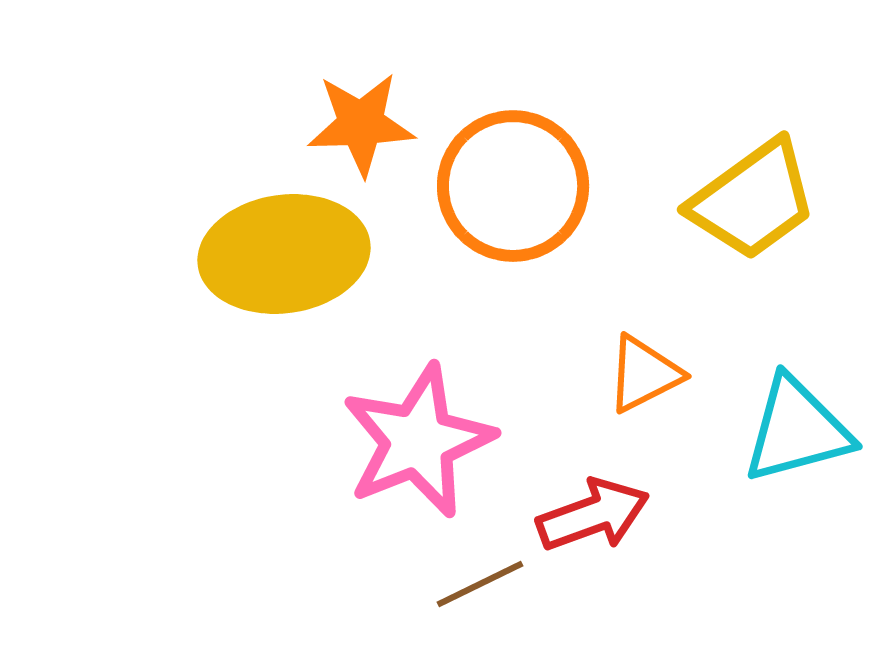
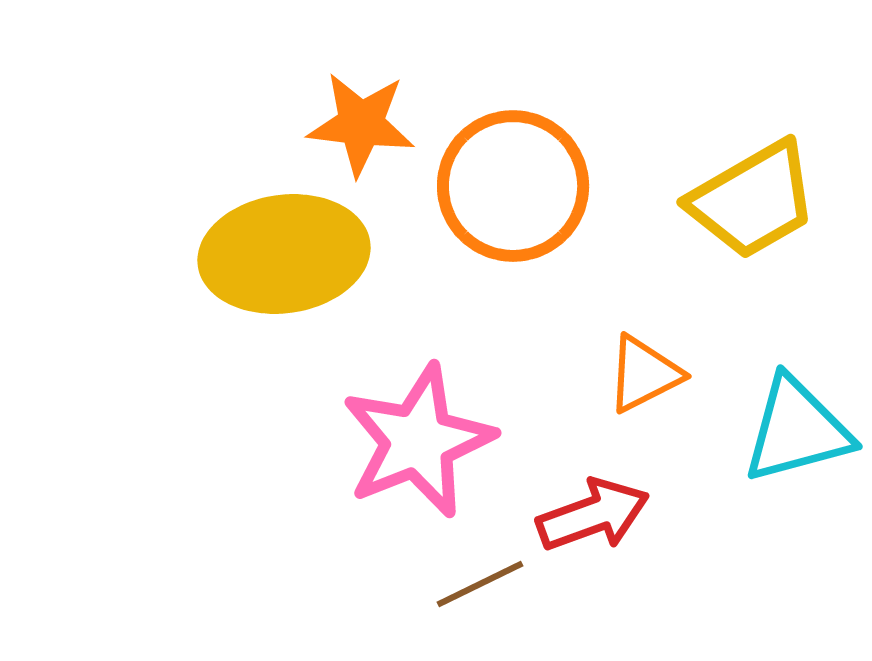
orange star: rotated 9 degrees clockwise
yellow trapezoid: rotated 6 degrees clockwise
